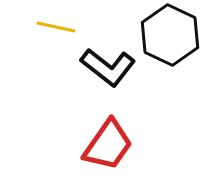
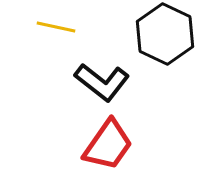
black hexagon: moved 5 px left, 1 px up
black L-shape: moved 6 px left, 15 px down
